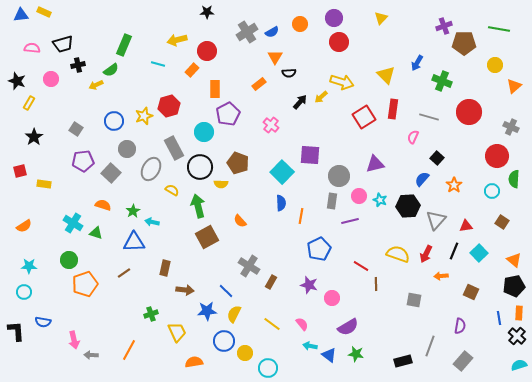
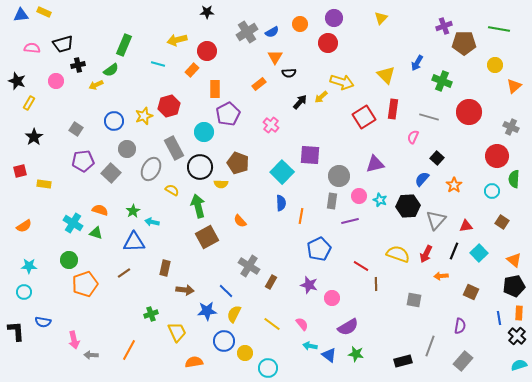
red circle at (339, 42): moved 11 px left, 1 px down
pink circle at (51, 79): moved 5 px right, 2 px down
orange semicircle at (103, 205): moved 3 px left, 5 px down
